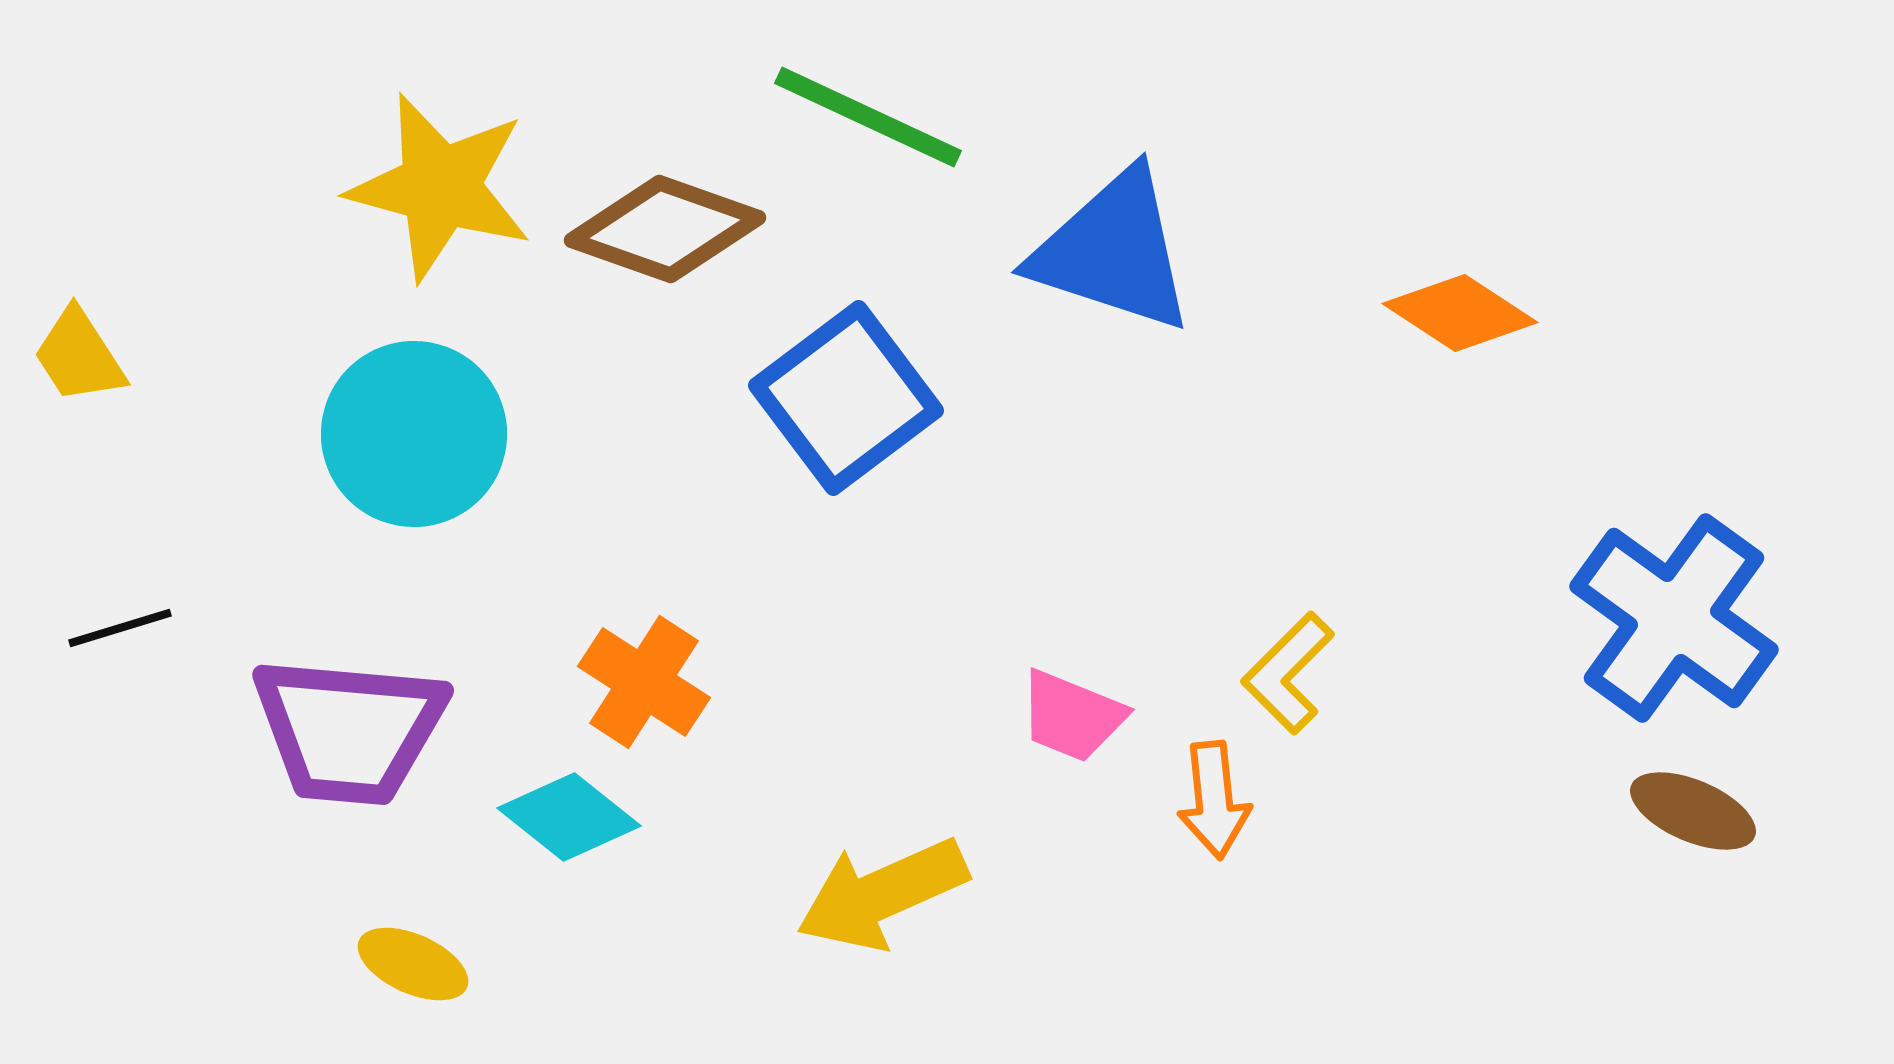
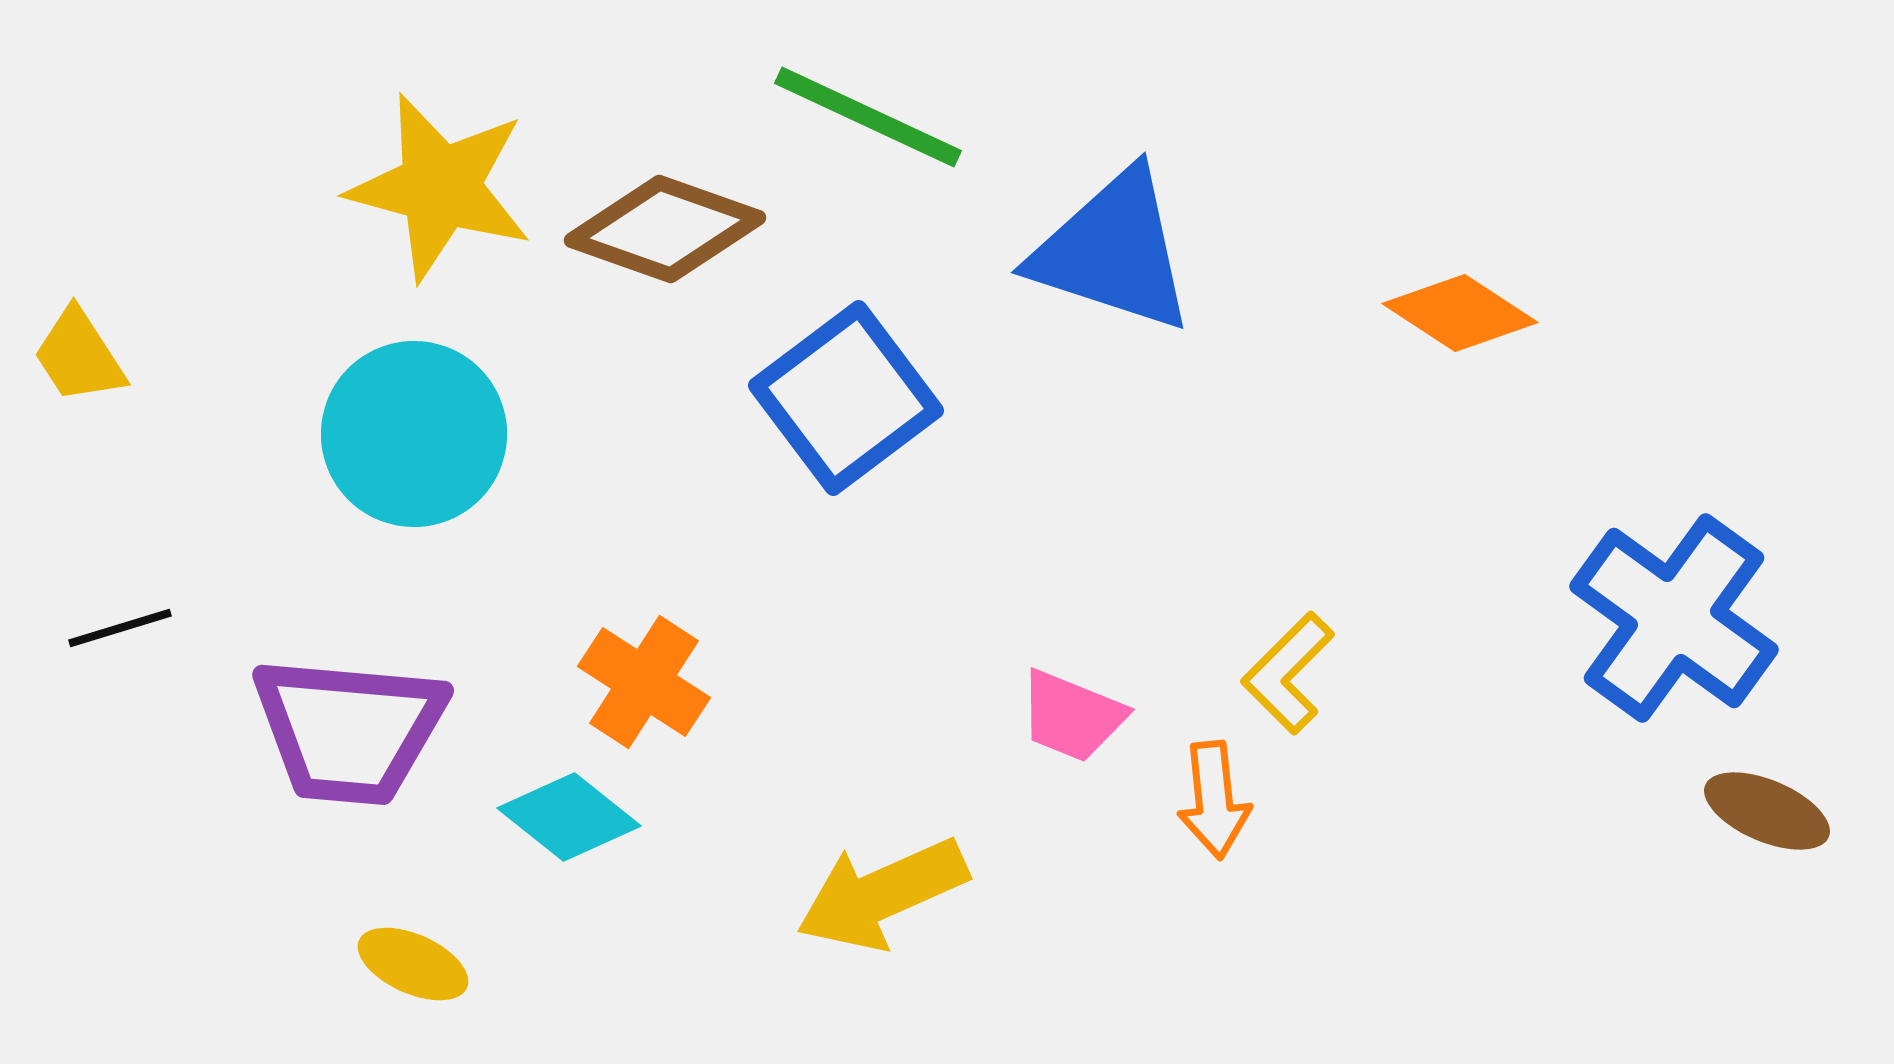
brown ellipse: moved 74 px right
